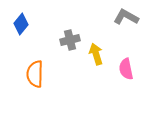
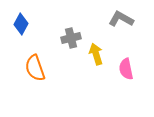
gray L-shape: moved 5 px left, 2 px down
blue diamond: rotated 10 degrees counterclockwise
gray cross: moved 1 px right, 2 px up
orange semicircle: moved 6 px up; rotated 20 degrees counterclockwise
